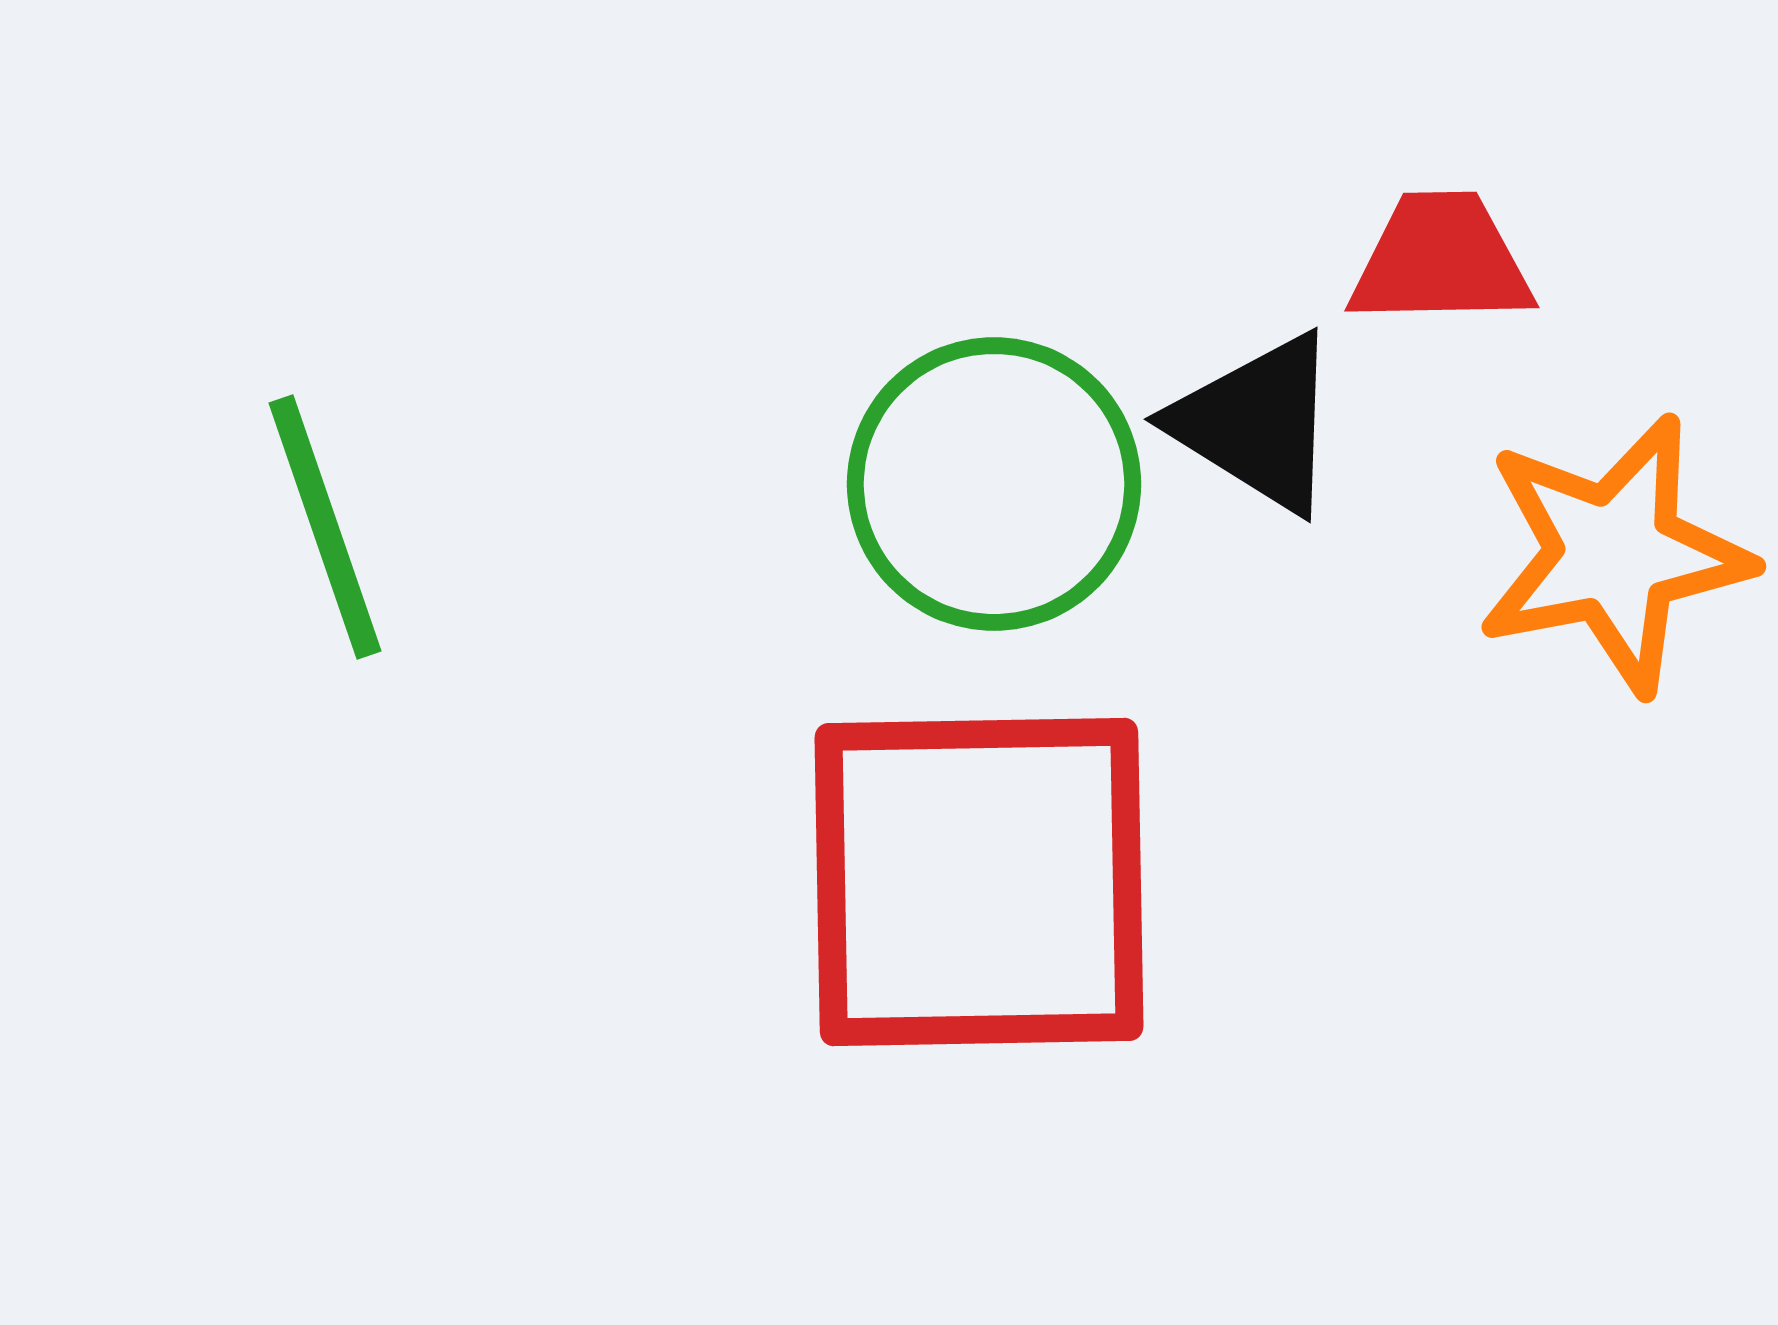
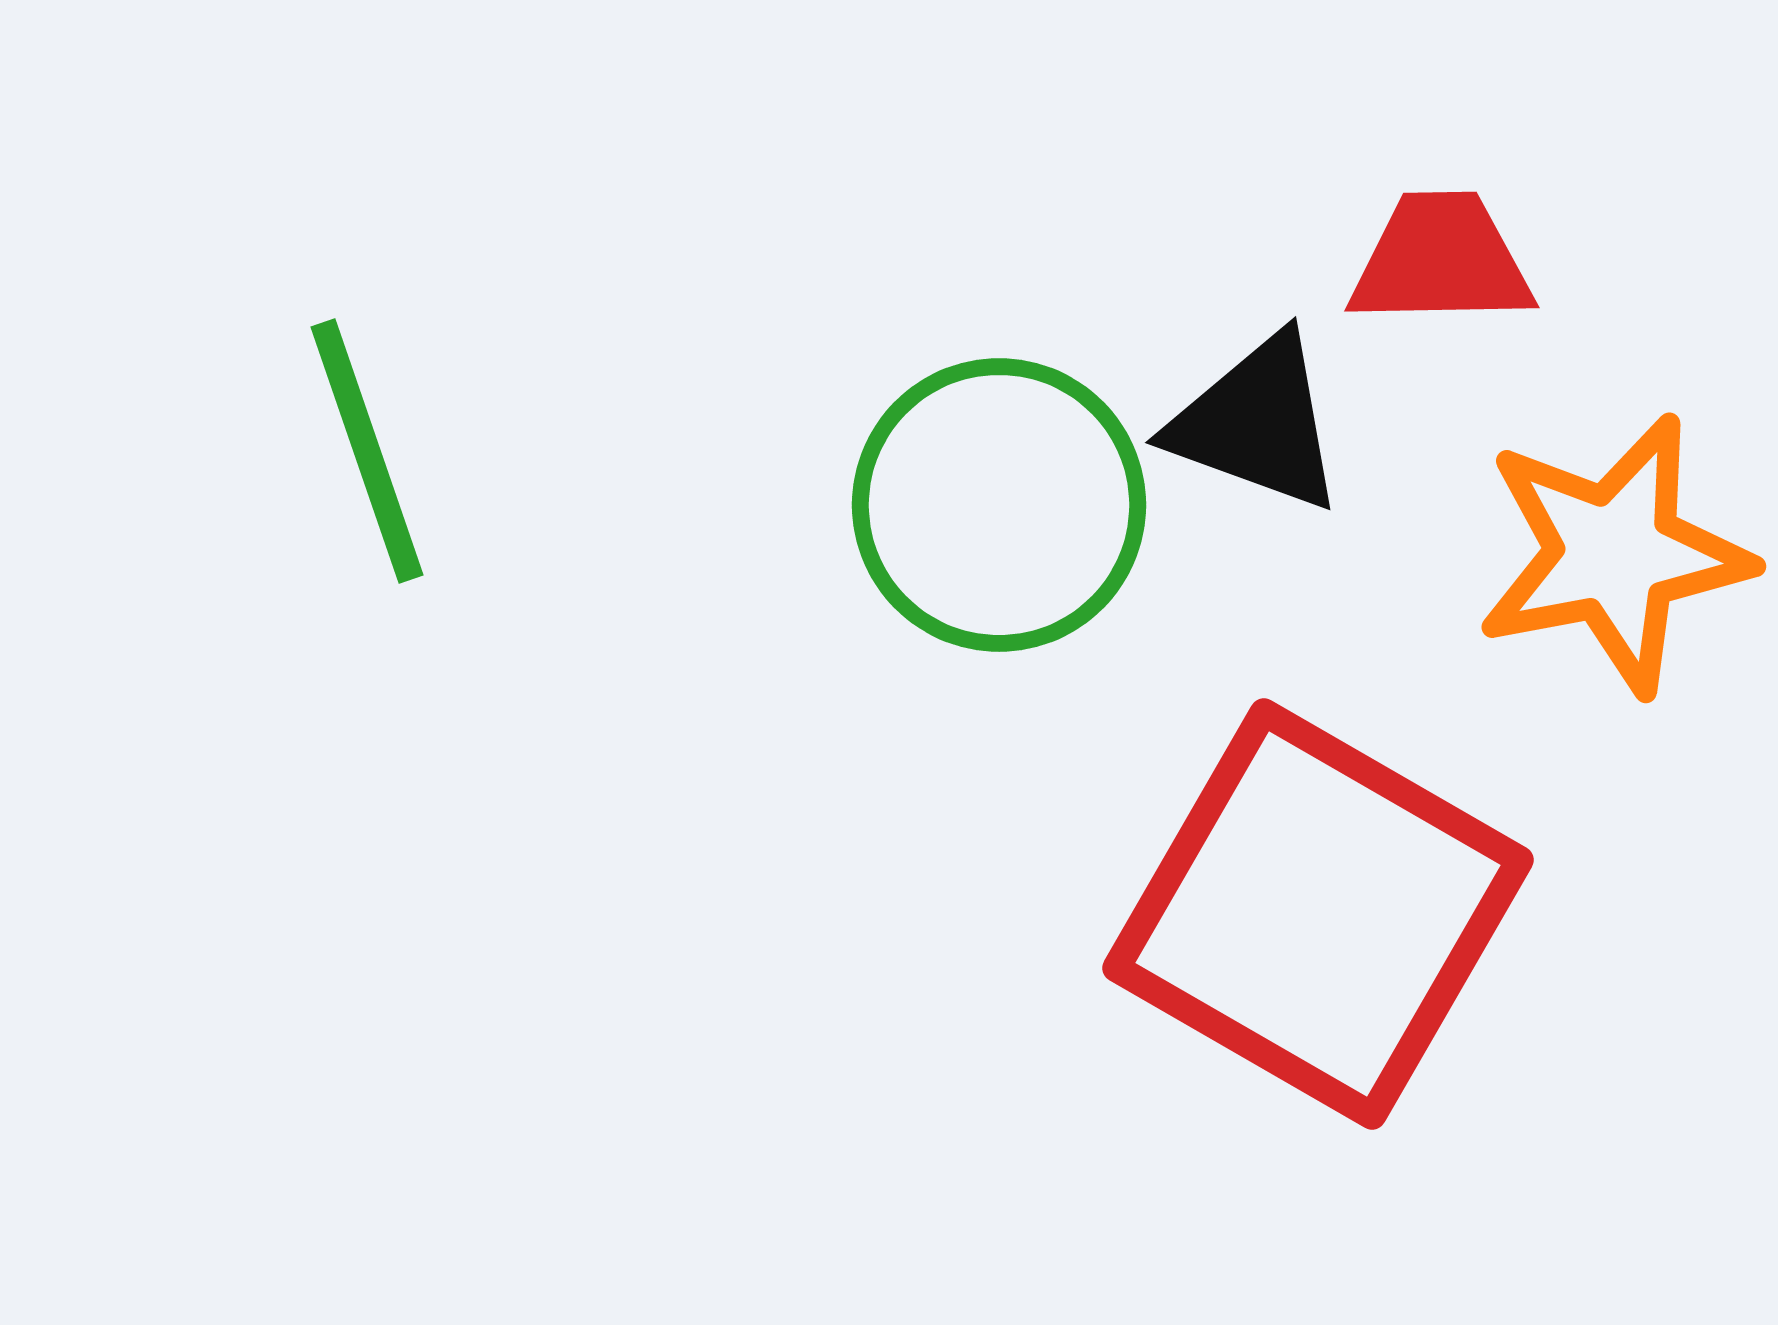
black triangle: rotated 12 degrees counterclockwise
green circle: moved 5 px right, 21 px down
green line: moved 42 px right, 76 px up
red square: moved 339 px right, 32 px down; rotated 31 degrees clockwise
